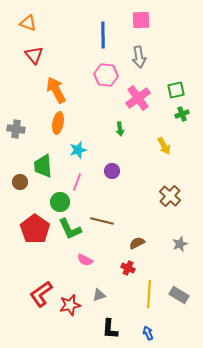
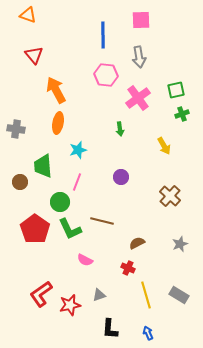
orange triangle: moved 8 px up
purple circle: moved 9 px right, 6 px down
yellow line: moved 3 px left, 1 px down; rotated 20 degrees counterclockwise
